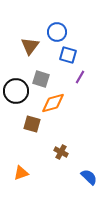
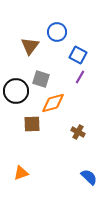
blue square: moved 10 px right; rotated 12 degrees clockwise
brown square: rotated 18 degrees counterclockwise
brown cross: moved 17 px right, 20 px up
